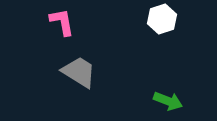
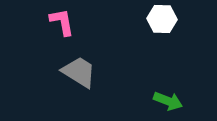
white hexagon: rotated 20 degrees clockwise
